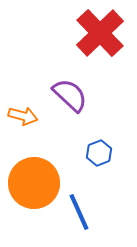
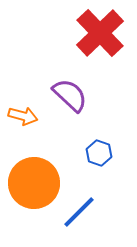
blue hexagon: rotated 20 degrees counterclockwise
blue line: rotated 69 degrees clockwise
